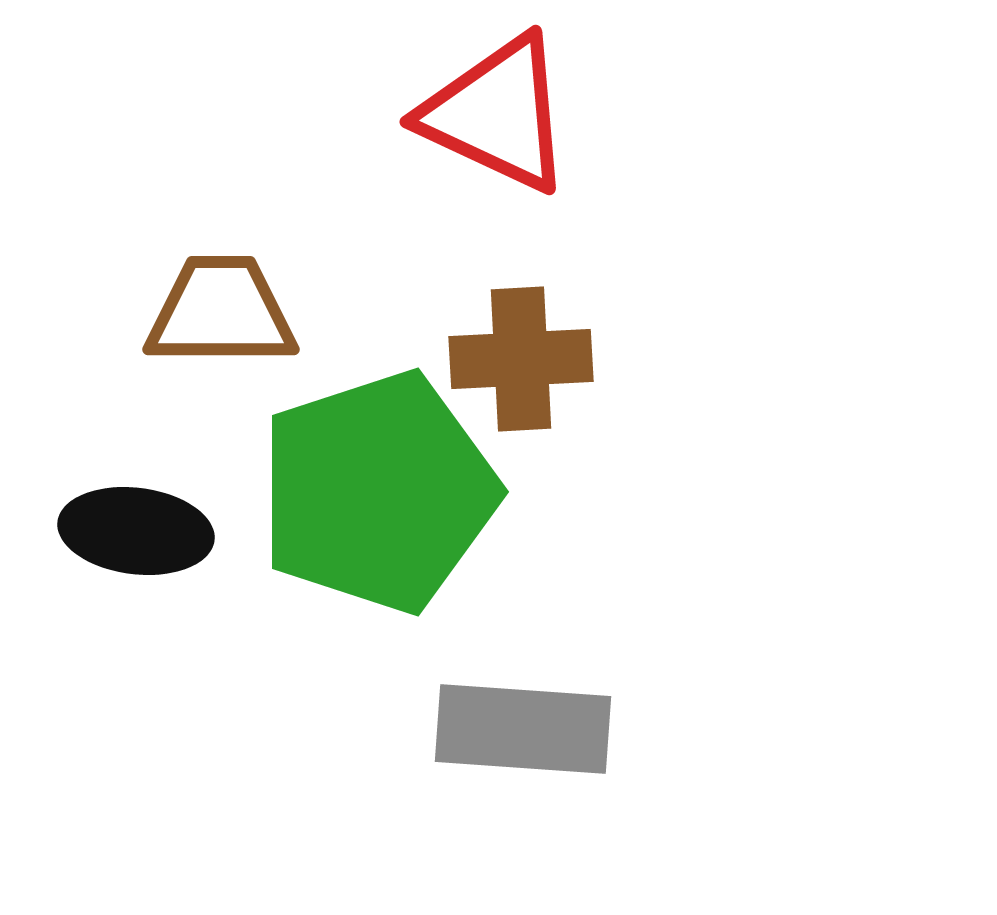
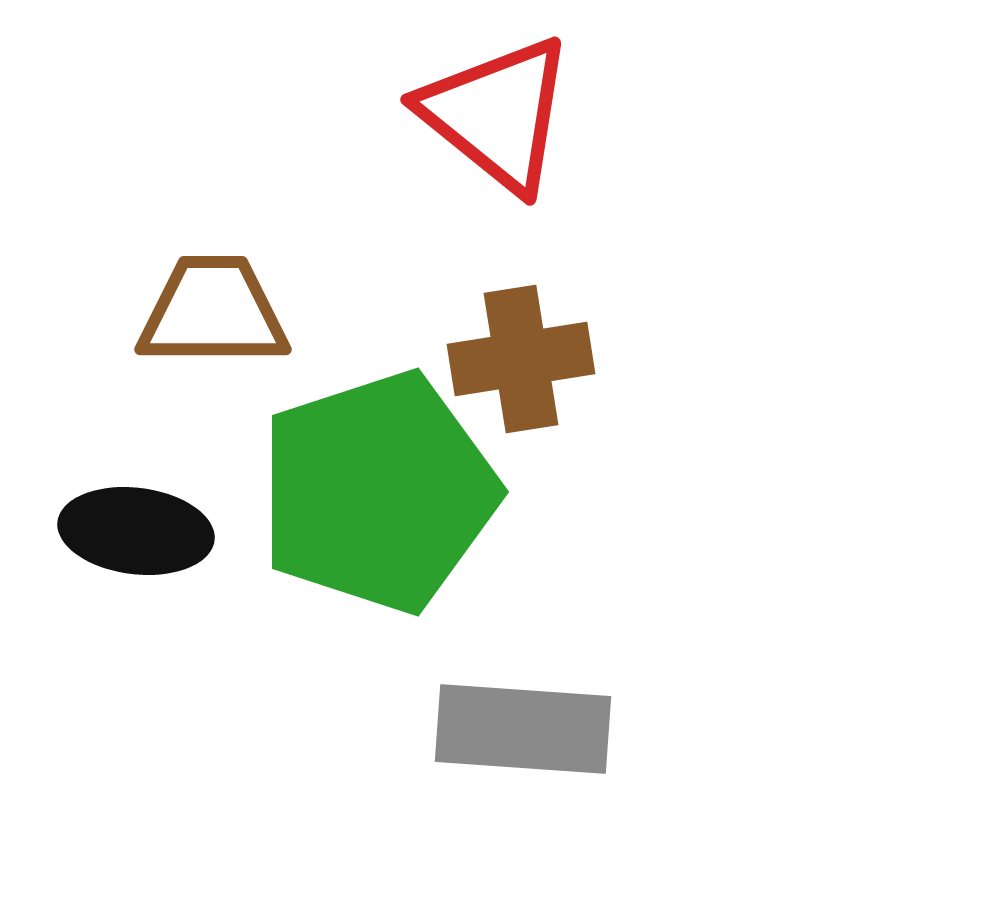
red triangle: rotated 14 degrees clockwise
brown trapezoid: moved 8 px left
brown cross: rotated 6 degrees counterclockwise
